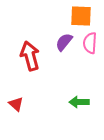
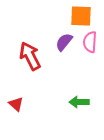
pink semicircle: moved 1 px up
red arrow: rotated 12 degrees counterclockwise
